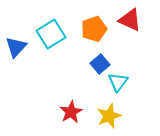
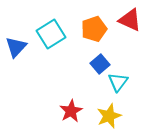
red star: moved 1 px up
